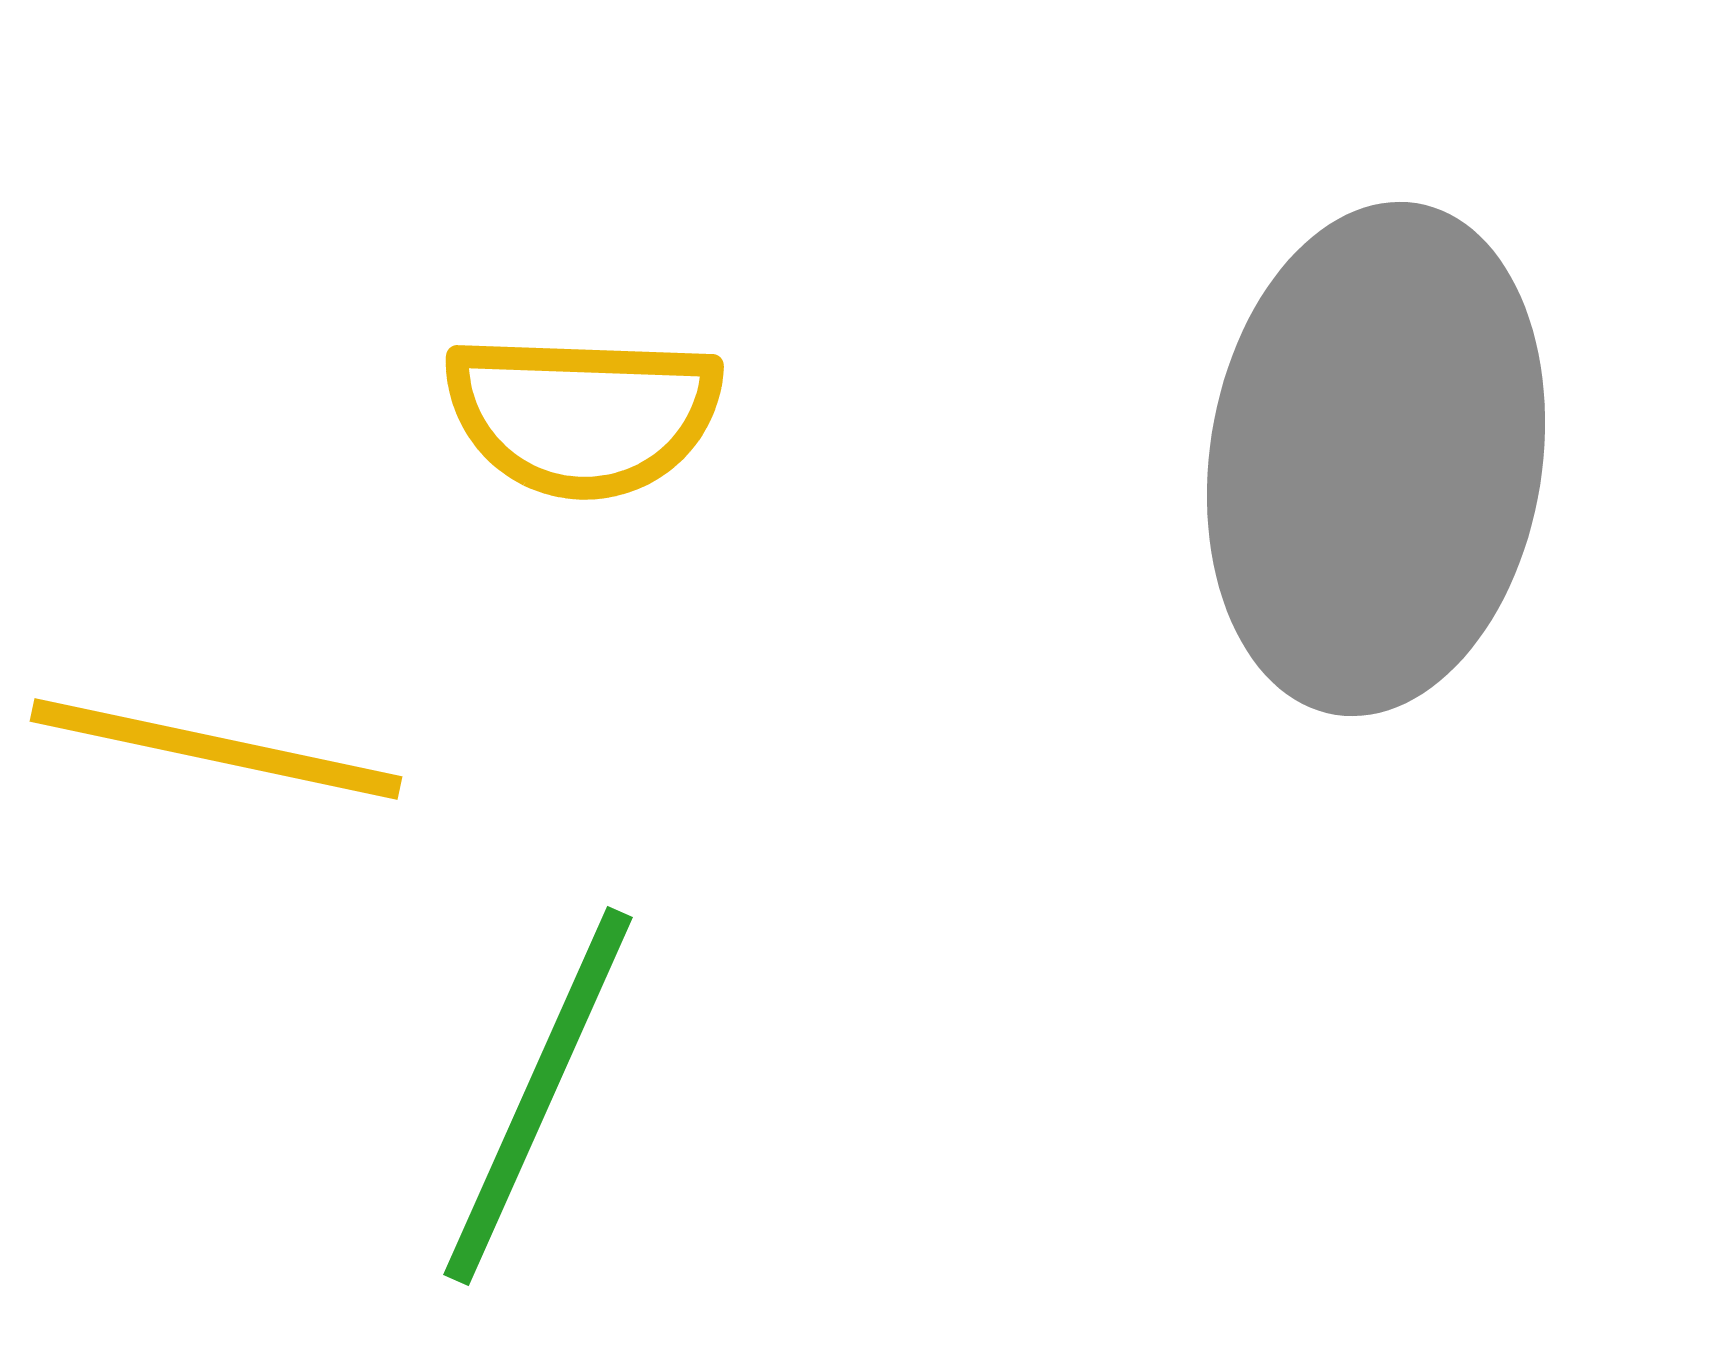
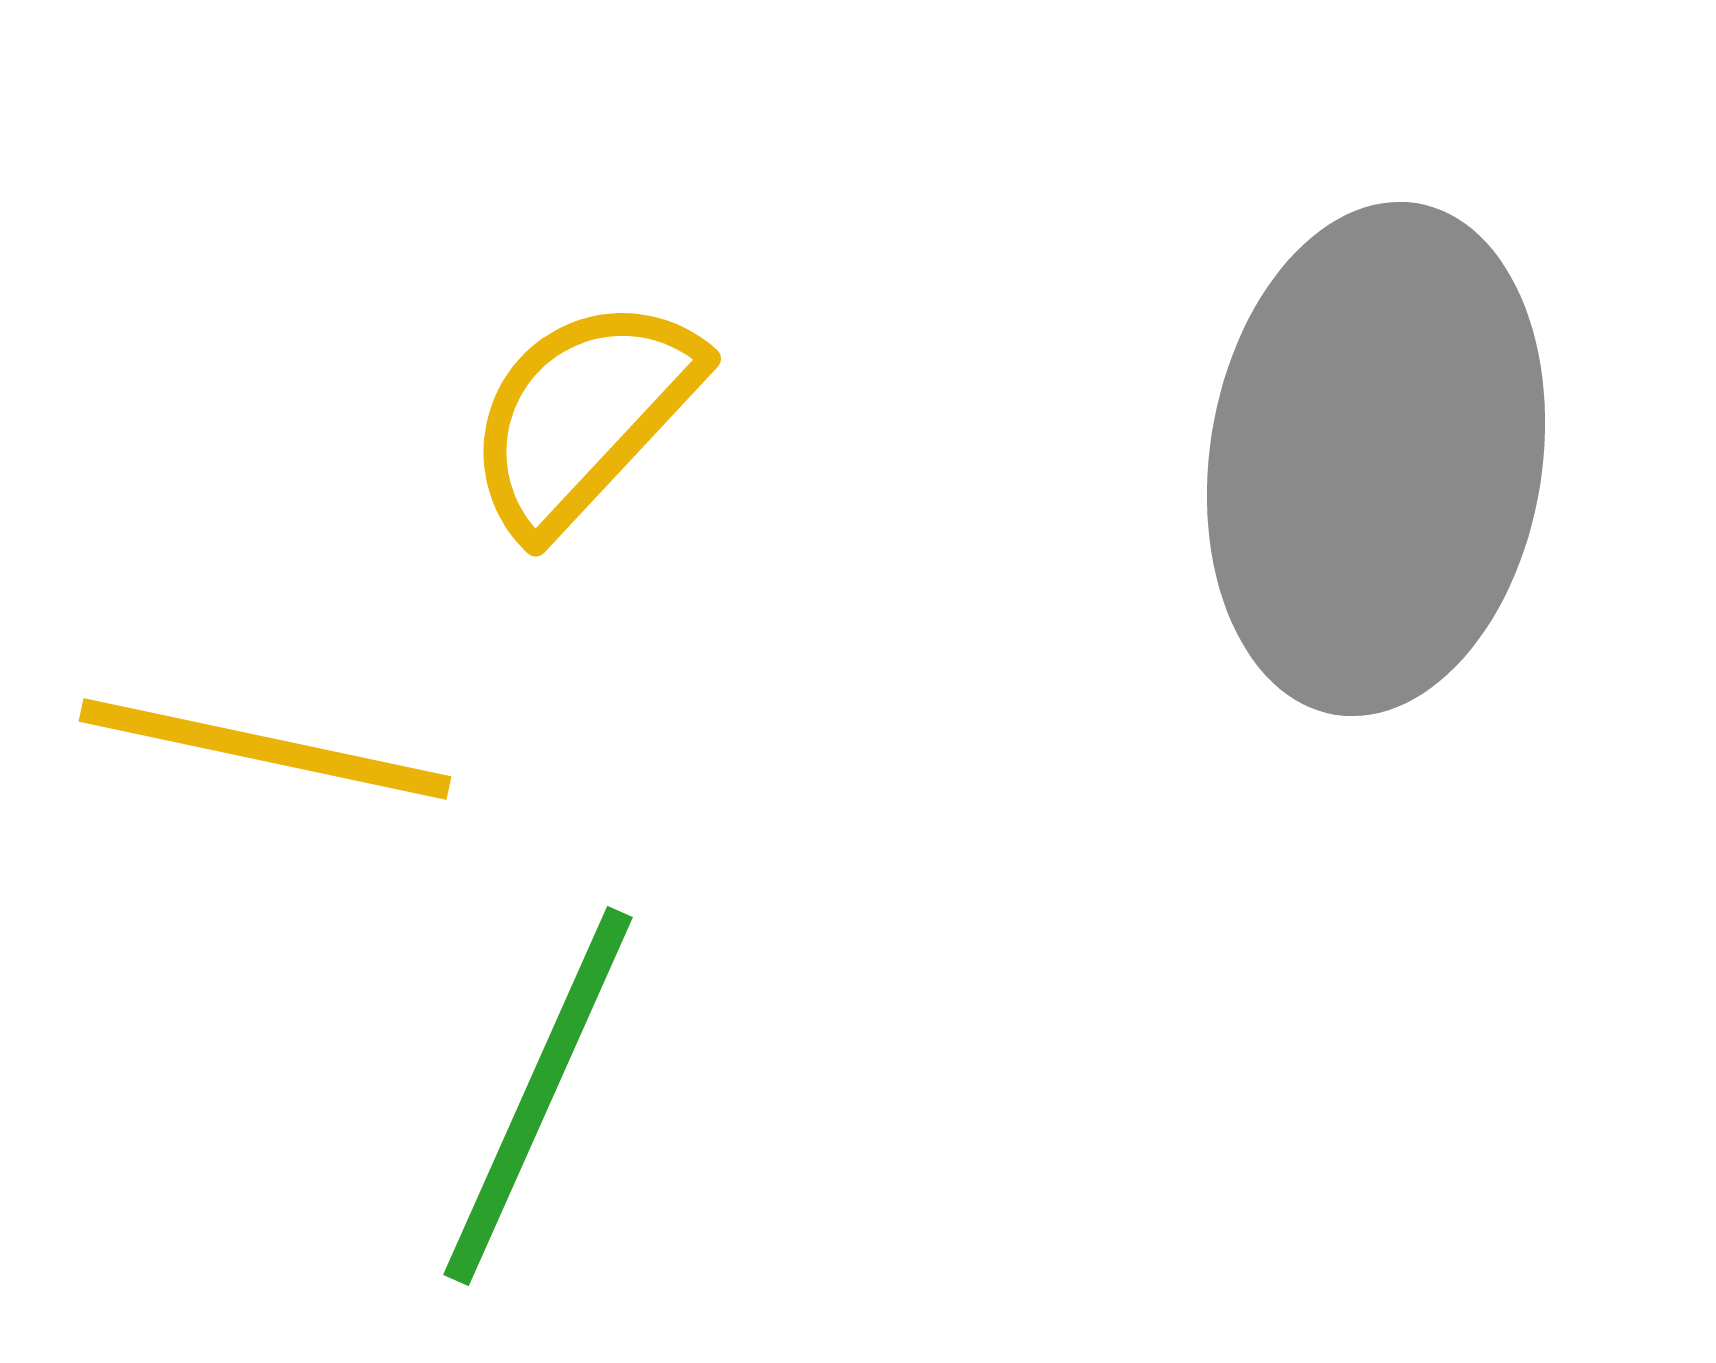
yellow semicircle: rotated 131 degrees clockwise
yellow line: moved 49 px right
